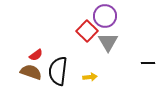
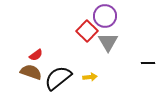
black semicircle: moved 7 px down; rotated 44 degrees clockwise
